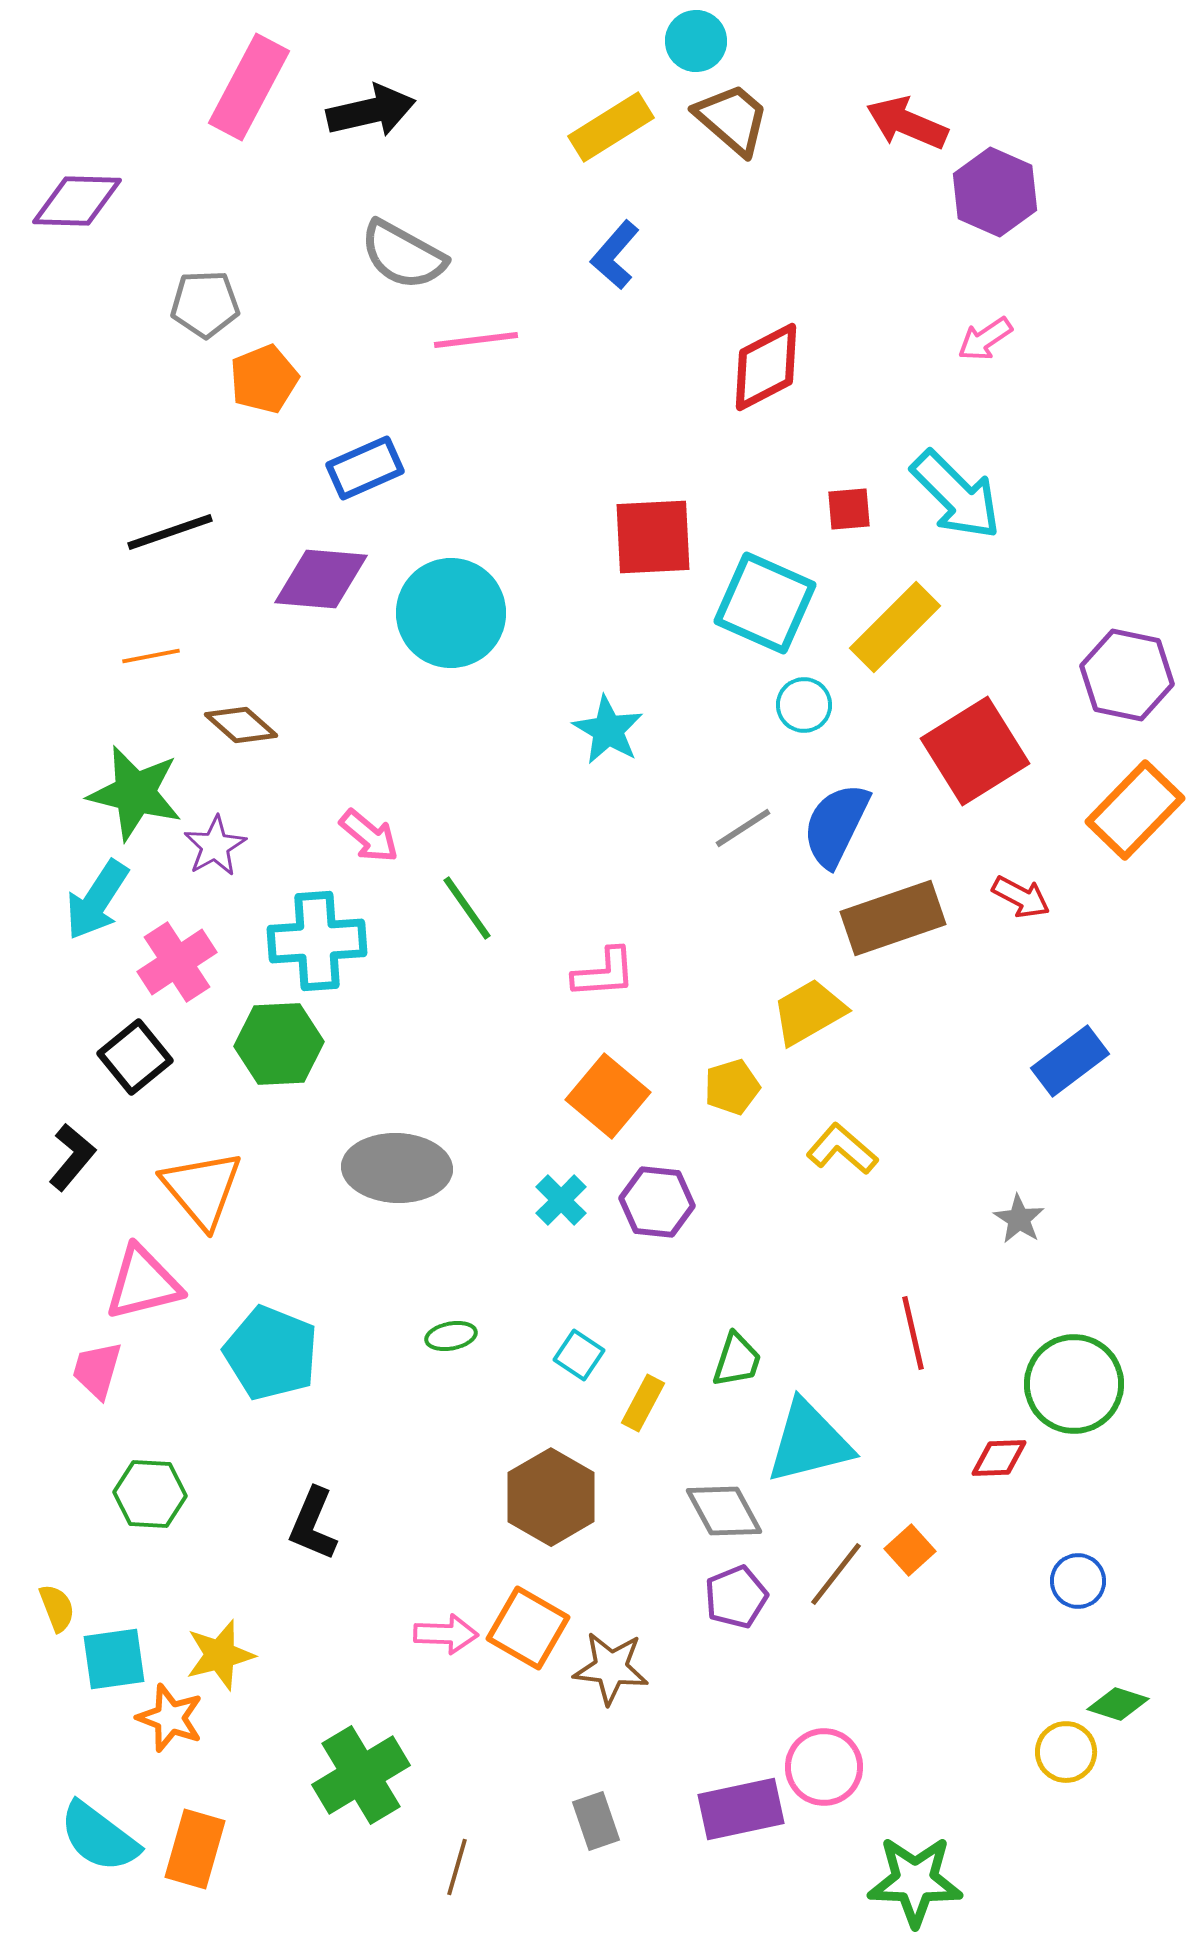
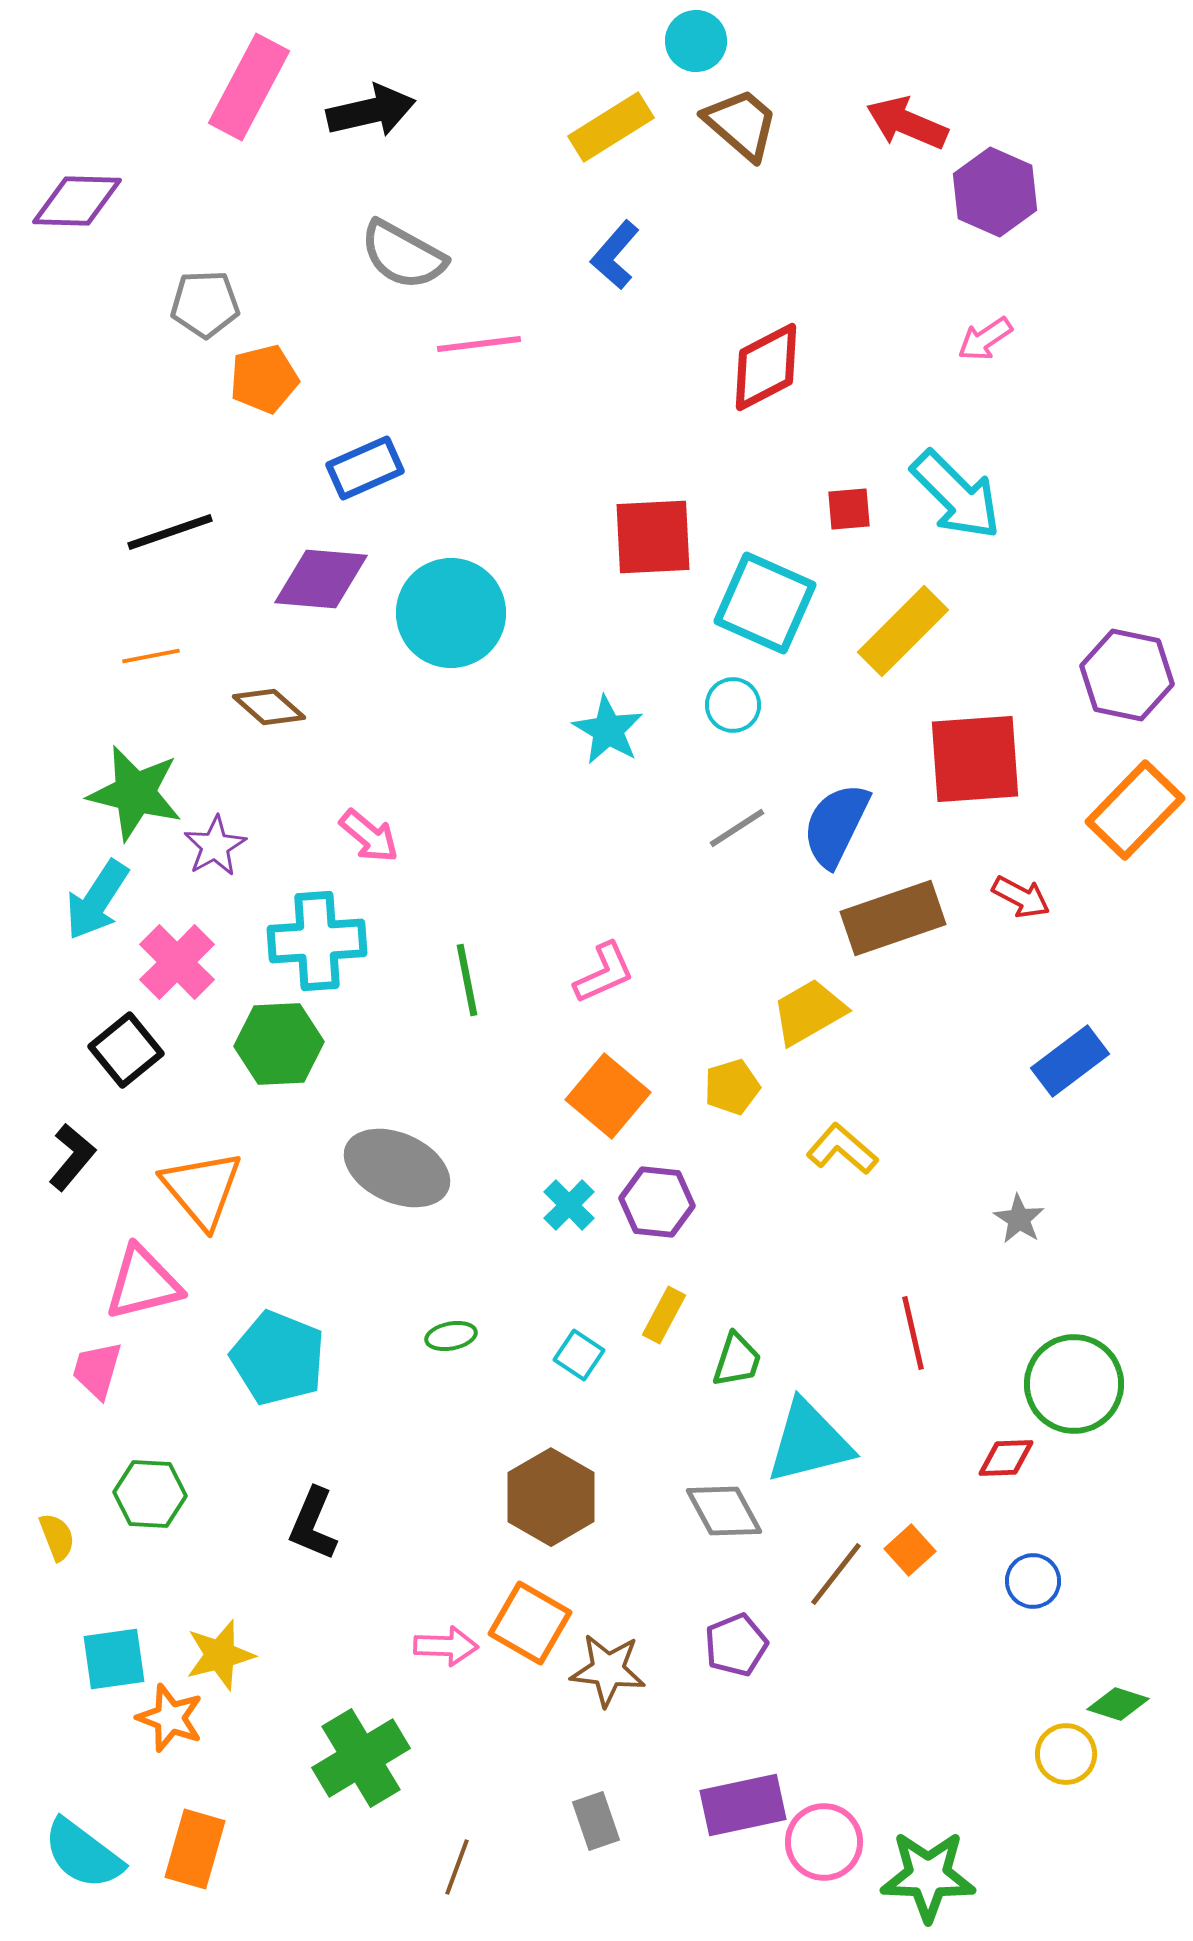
brown trapezoid at (732, 119): moved 9 px right, 5 px down
pink line at (476, 340): moved 3 px right, 4 px down
orange pentagon at (264, 379): rotated 8 degrees clockwise
yellow rectangle at (895, 627): moved 8 px right, 4 px down
cyan circle at (804, 705): moved 71 px left
brown diamond at (241, 725): moved 28 px right, 18 px up
red square at (975, 751): moved 8 px down; rotated 28 degrees clockwise
gray line at (743, 828): moved 6 px left
green line at (467, 908): moved 72 px down; rotated 24 degrees clockwise
pink cross at (177, 962): rotated 12 degrees counterclockwise
pink L-shape at (604, 973): rotated 20 degrees counterclockwise
black square at (135, 1057): moved 9 px left, 7 px up
gray ellipse at (397, 1168): rotated 22 degrees clockwise
cyan cross at (561, 1200): moved 8 px right, 5 px down
cyan pentagon at (271, 1353): moved 7 px right, 5 px down
yellow rectangle at (643, 1403): moved 21 px right, 88 px up
red diamond at (999, 1458): moved 7 px right
blue circle at (1078, 1581): moved 45 px left
purple pentagon at (736, 1597): moved 48 px down
yellow semicircle at (57, 1608): moved 71 px up
orange square at (528, 1628): moved 2 px right, 5 px up
pink arrow at (446, 1634): moved 12 px down
brown star at (611, 1668): moved 3 px left, 2 px down
yellow circle at (1066, 1752): moved 2 px down
pink circle at (824, 1767): moved 75 px down
green cross at (361, 1775): moved 17 px up
purple rectangle at (741, 1809): moved 2 px right, 4 px up
cyan semicircle at (99, 1837): moved 16 px left, 17 px down
brown line at (457, 1867): rotated 4 degrees clockwise
green star at (915, 1881): moved 13 px right, 5 px up
